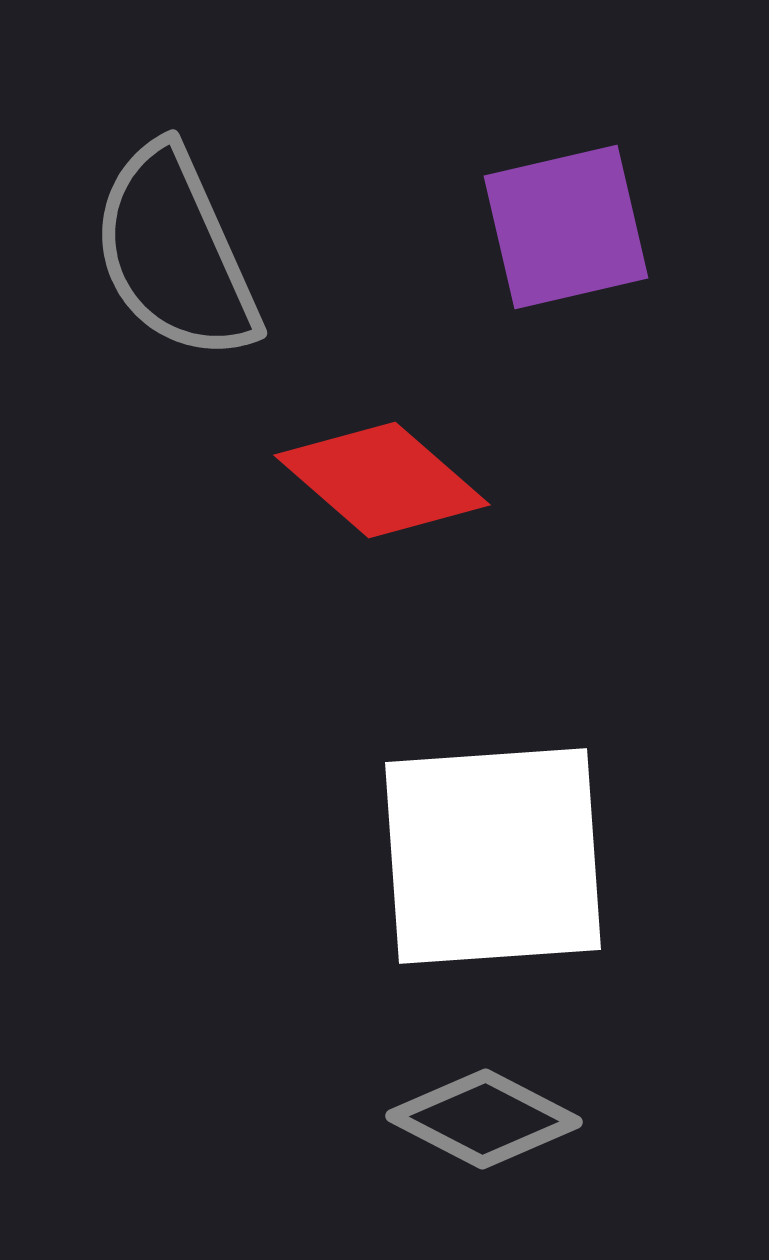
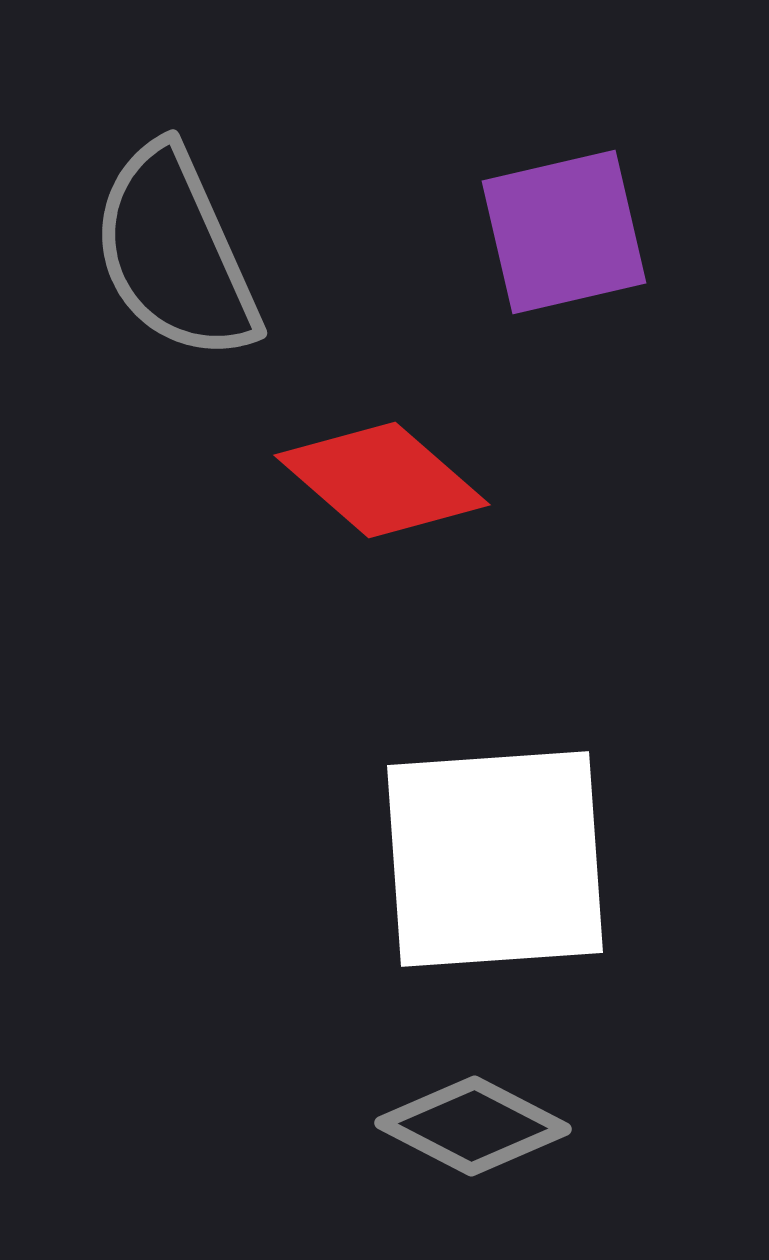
purple square: moved 2 px left, 5 px down
white square: moved 2 px right, 3 px down
gray diamond: moved 11 px left, 7 px down
